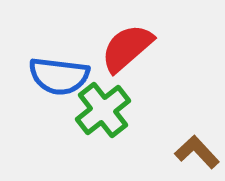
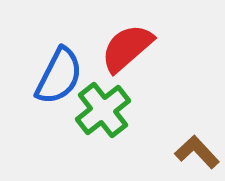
blue semicircle: rotated 70 degrees counterclockwise
